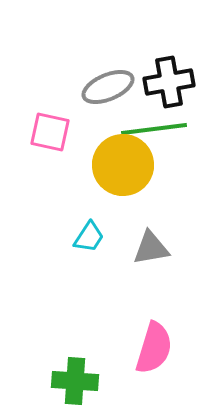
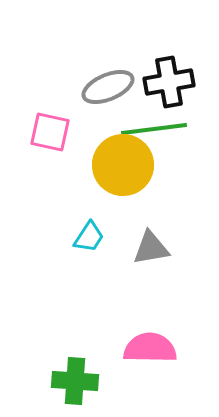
pink semicircle: moved 4 px left; rotated 106 degrees counterclockwise
